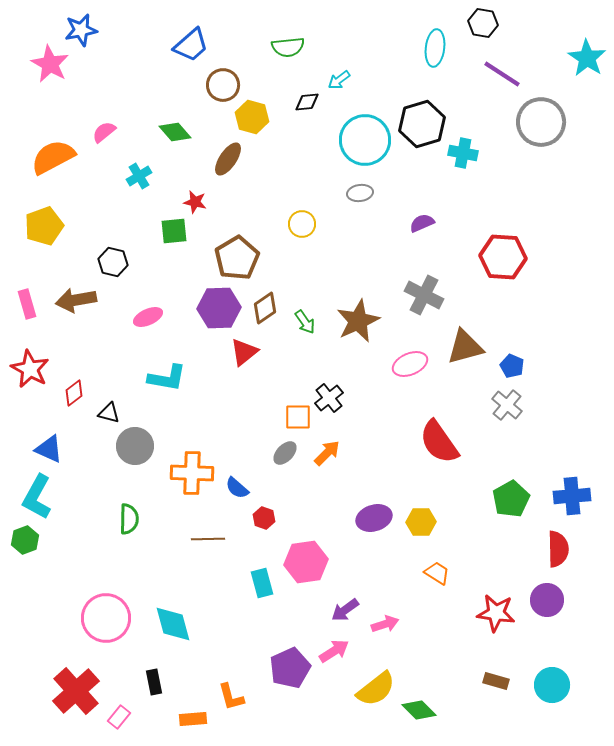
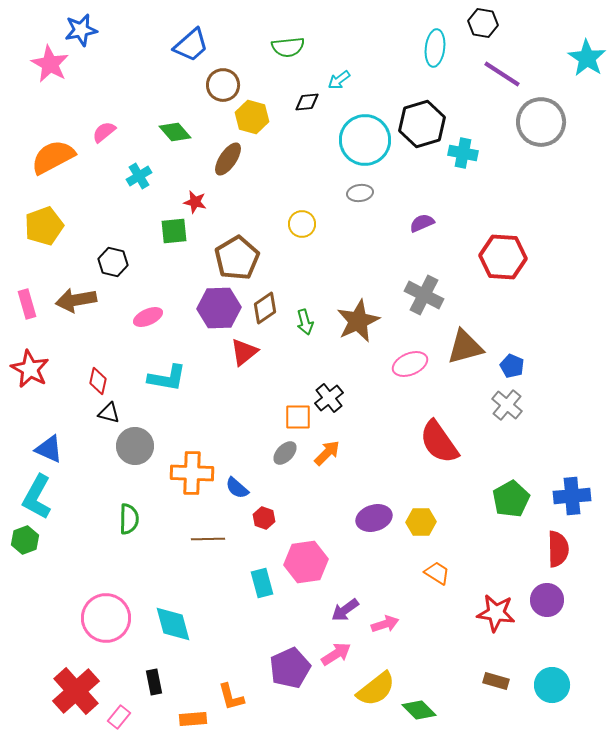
green arrow at (305, 322): rotated 20 degrees clockwise
red diamond at (74, 393): moved 24 px right, 12 px up; rotated 40 degrees counterclockwise
pink arrow at (334, 651): moved 2 px right, 3 px down
